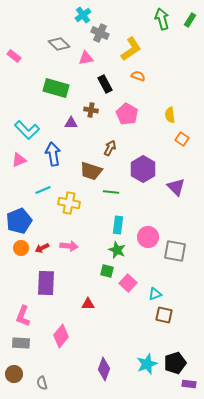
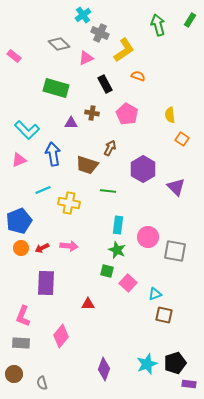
green arrow at (162, 19): moved 4 px left, 6 px down
yellow L-shape at (131, 49): moved 7 px left, 1 px down
pink triangle at (86, 58): rotated 14 degrees counterclockwise
brown cross at (91, 110): moved 1 px right, 3 px down
brown trapezoid at (91, 171): moved 4 px left, 6 px up
green line at (111, 192): moved 3 px left, 1 px up
